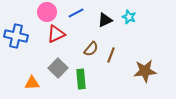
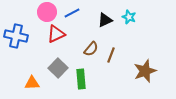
blue line: moved 4 px left
brown star: rotated 15 degrees counterclockwise
